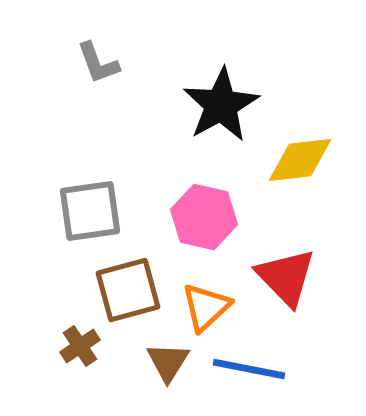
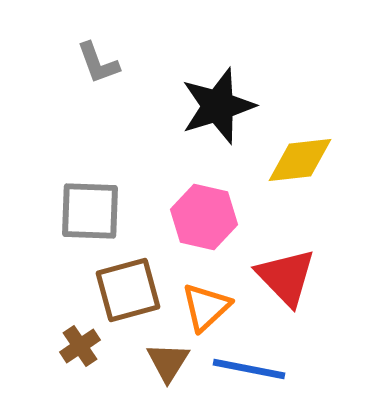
black star: moved 3 px left, 1 px down; rotated 12 degrees clockwise
gray square: rotated 10 degrees clockwise
